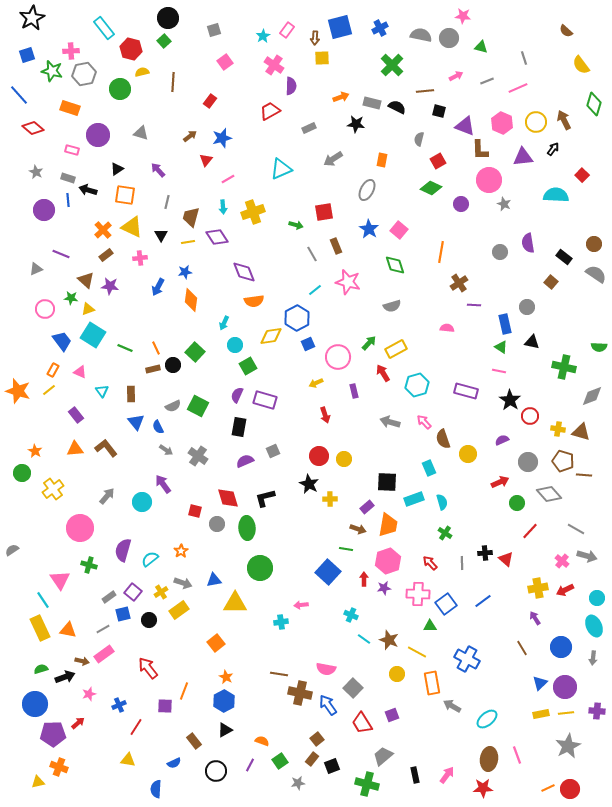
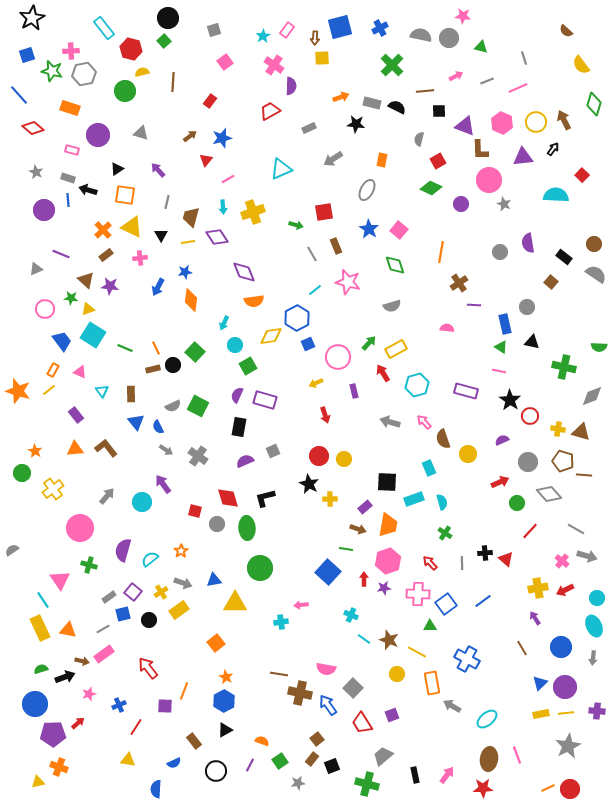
green circle at (120, 89): moved 5 px right, 2 px down
black square at (439, 111): rotated 16 degrees counterclockwise
purple rectangle at (367, 507): moved 2 px left
